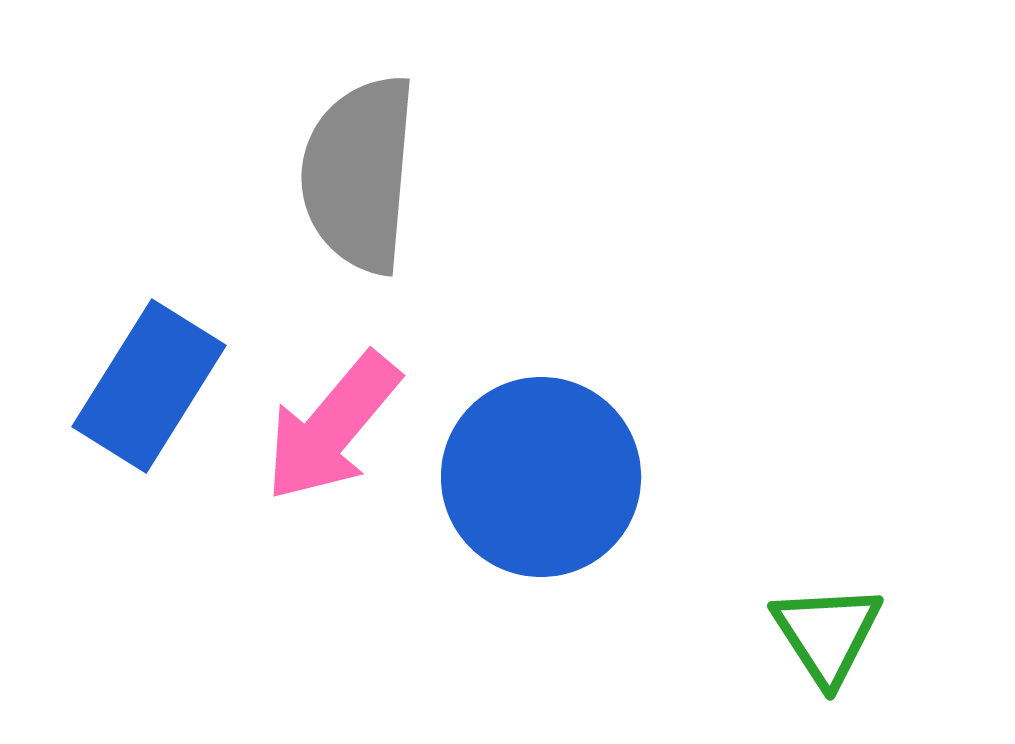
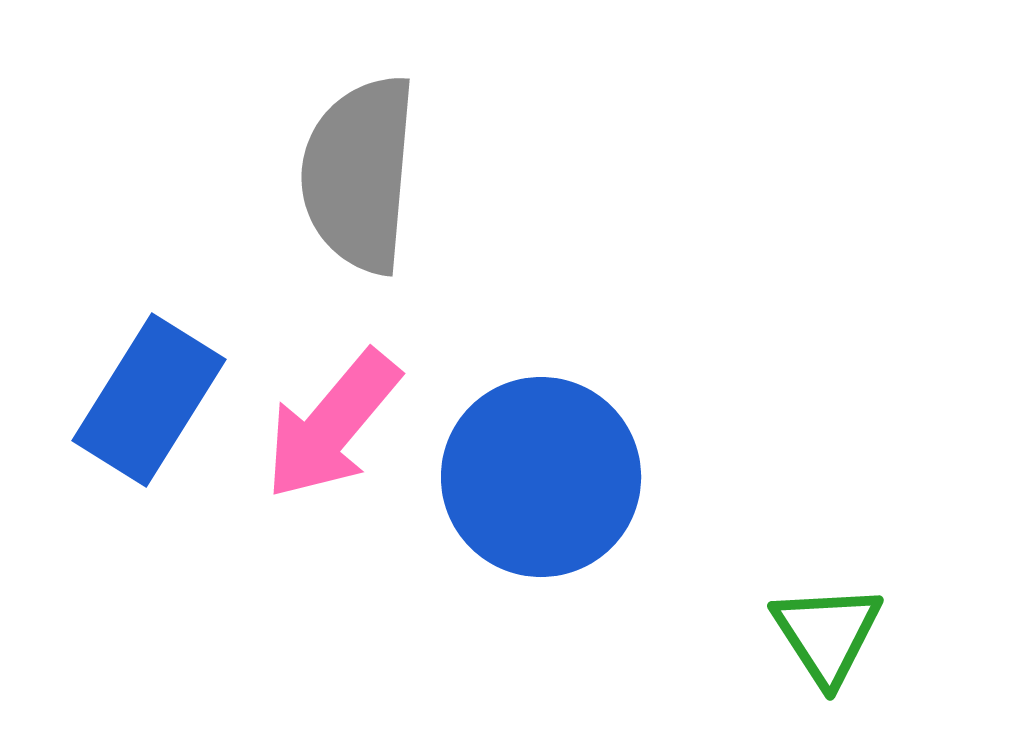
blue rectangle: moved 14 px down
pink arrow: moved 2 px up
